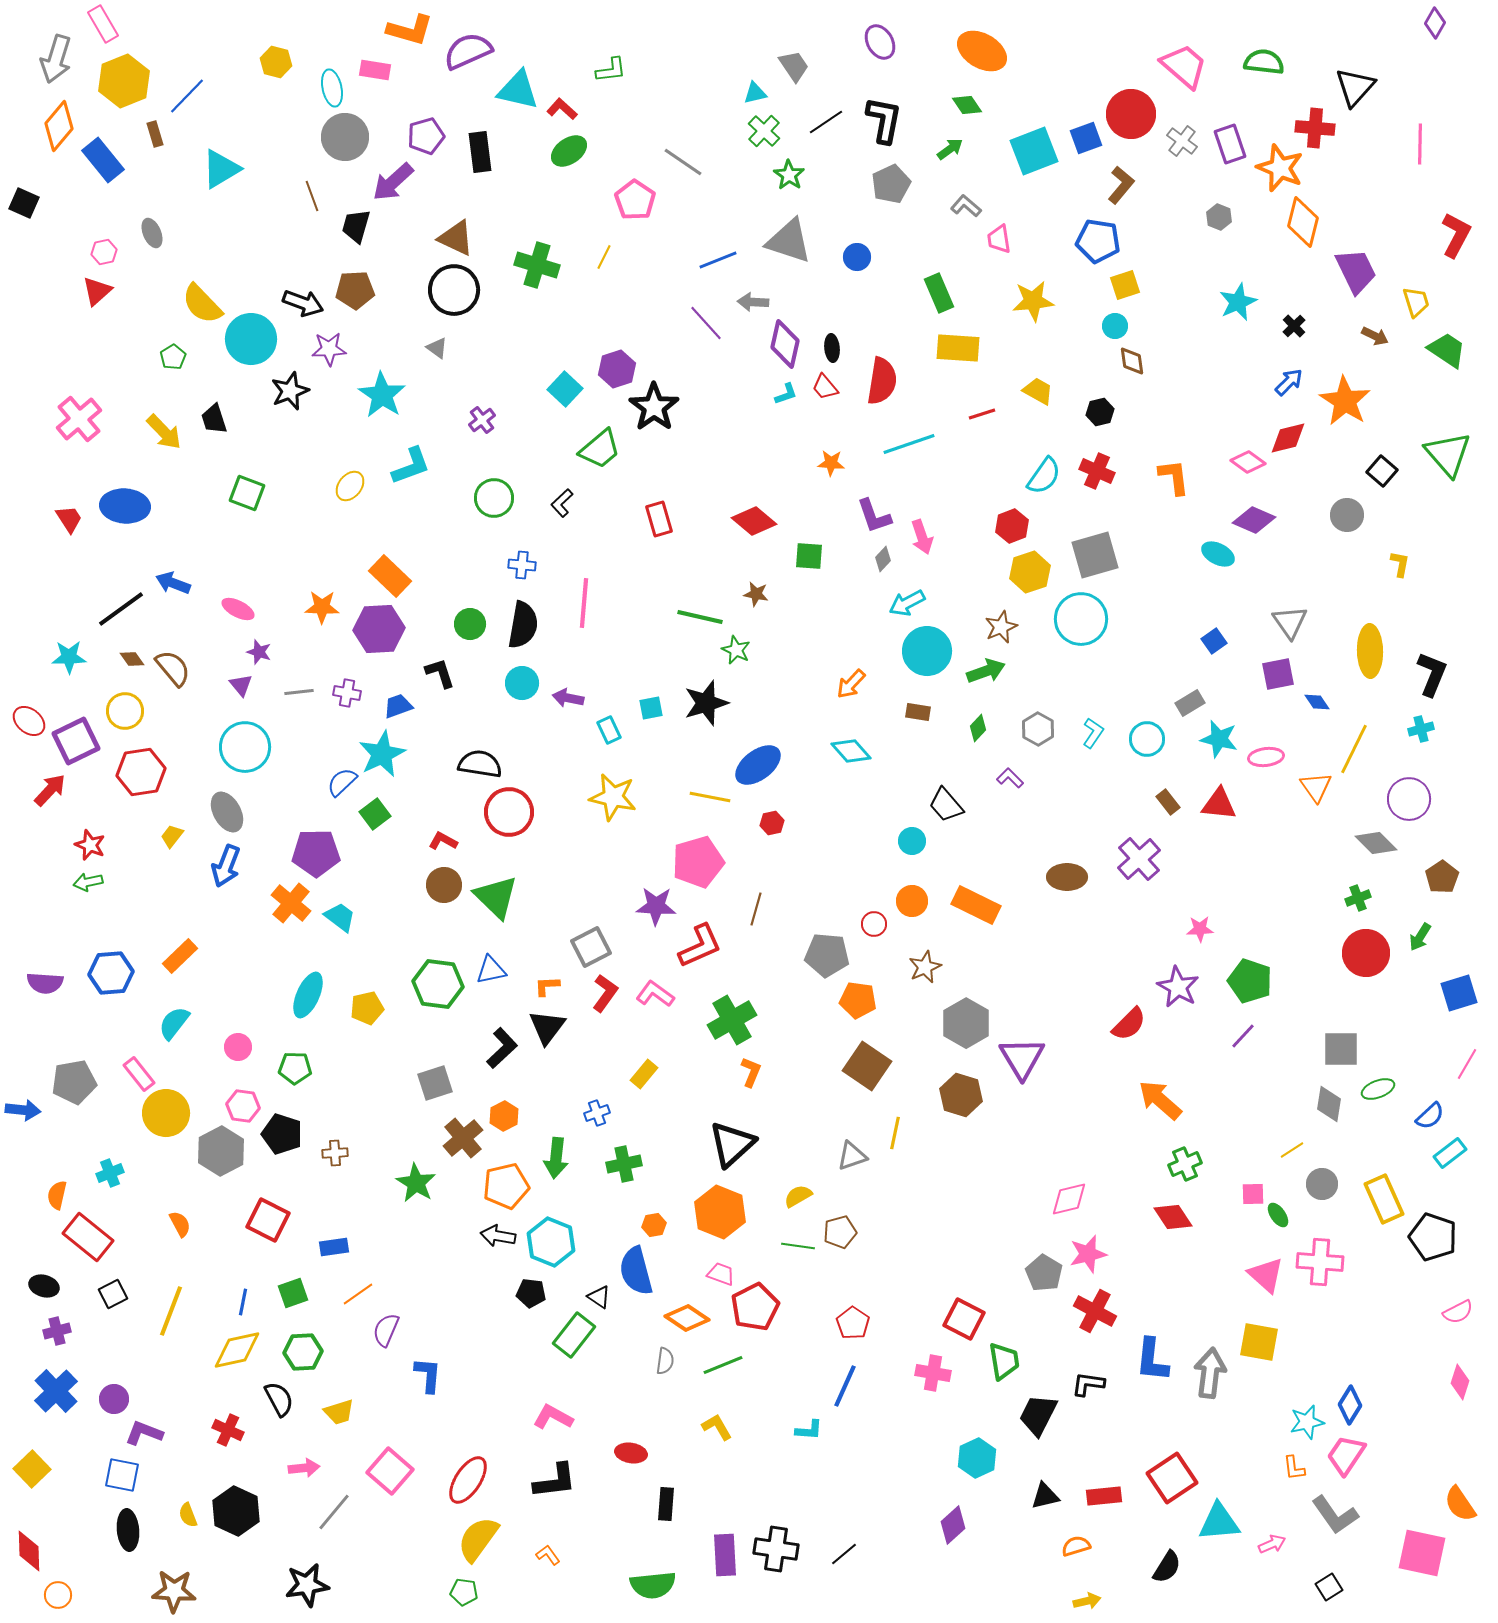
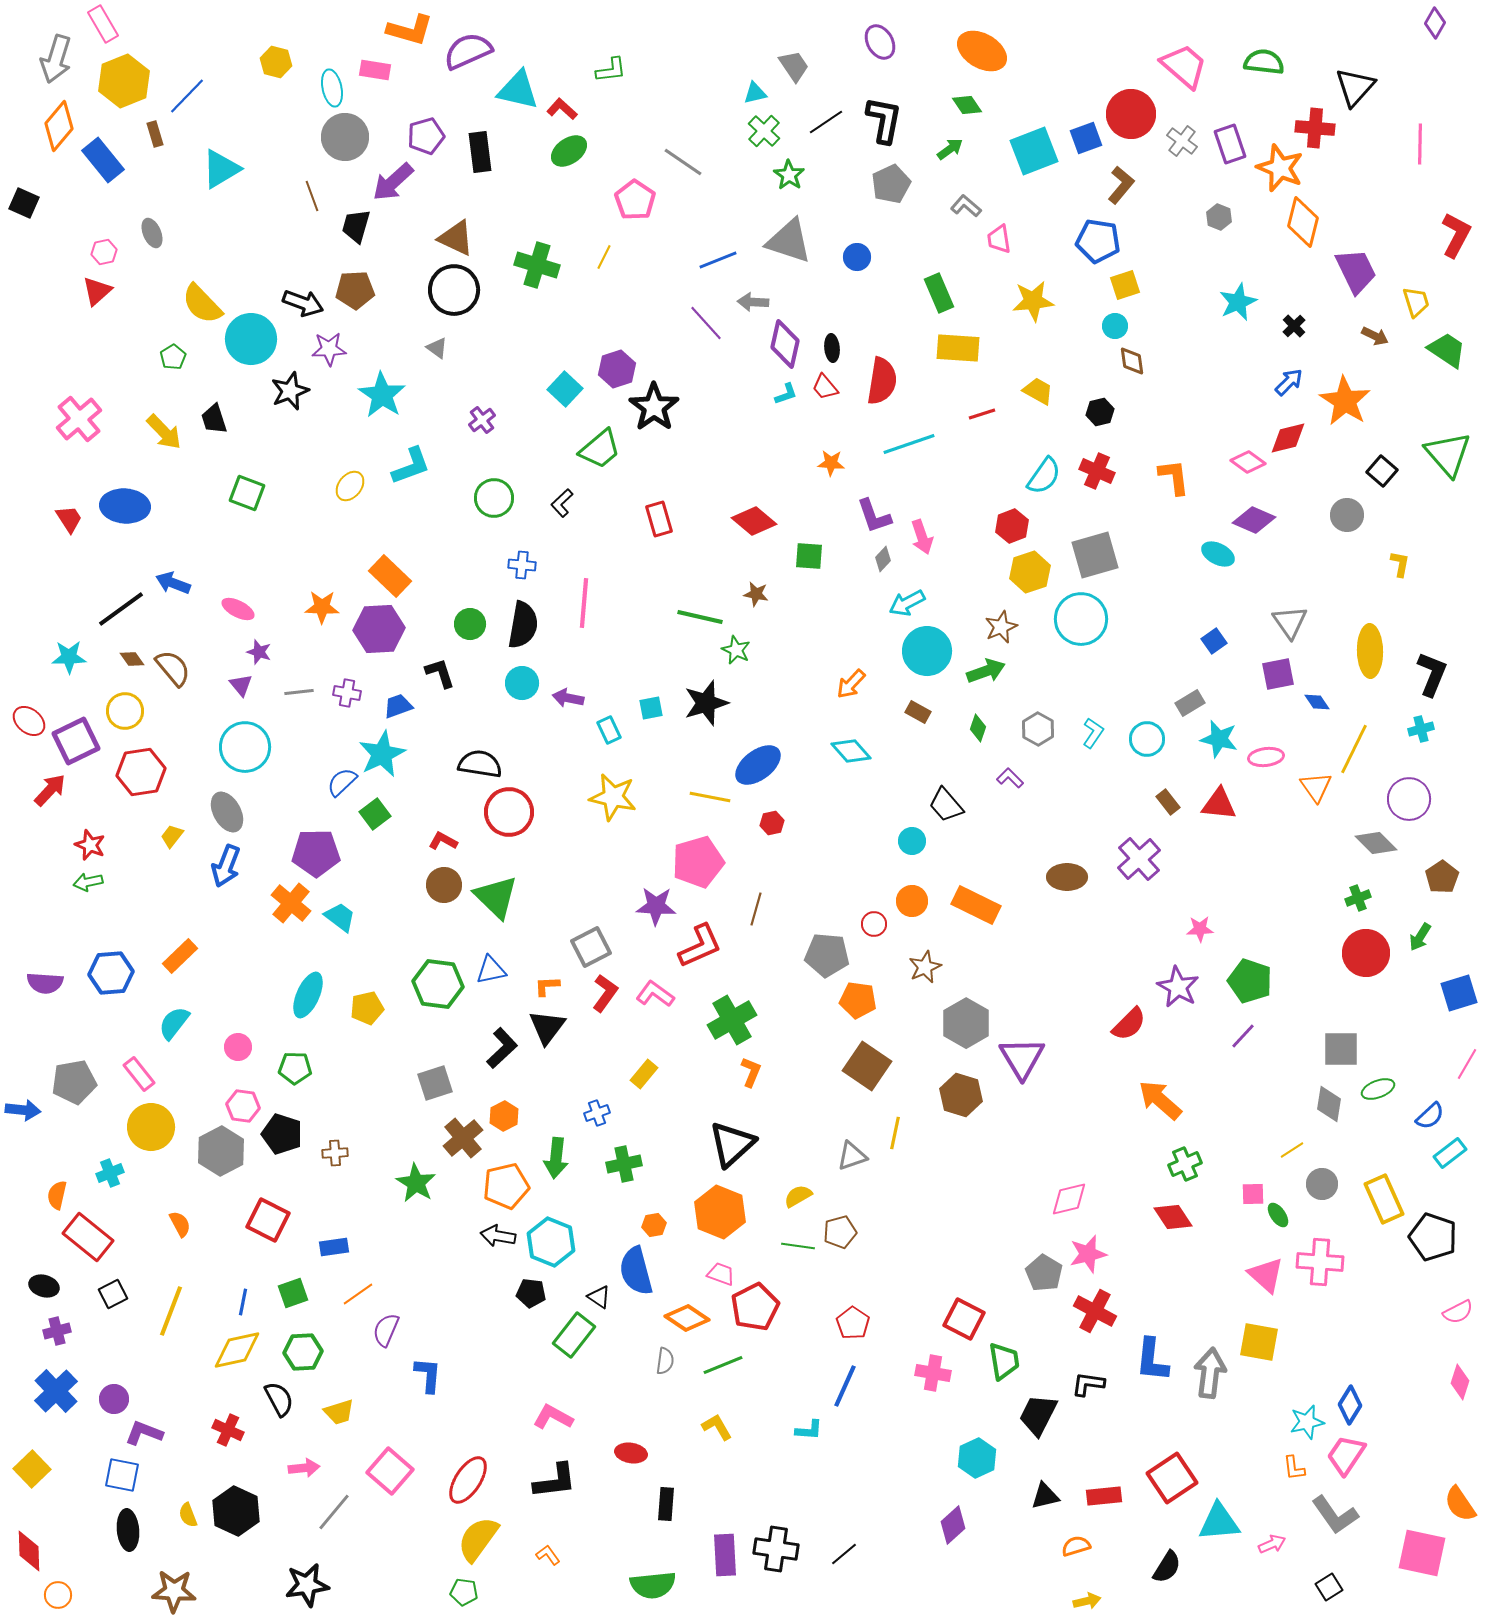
brown rectangle at (918, 712): rotated 20 degrees clockwise
green diamond at (978, 728): rotated 24 degrees counterclockwise
yellow circle at (166, 1113): moved 15 px left, 14 px down
